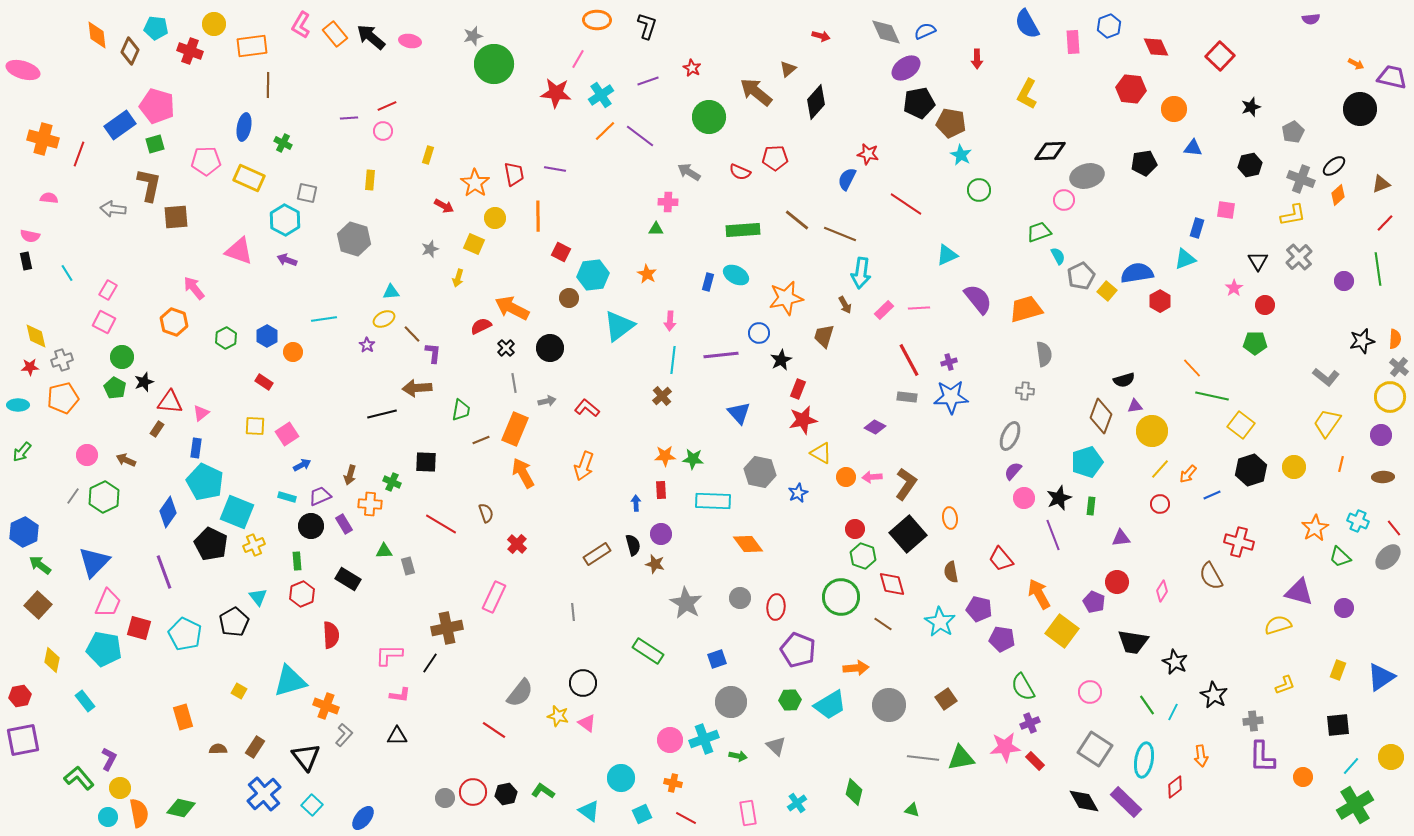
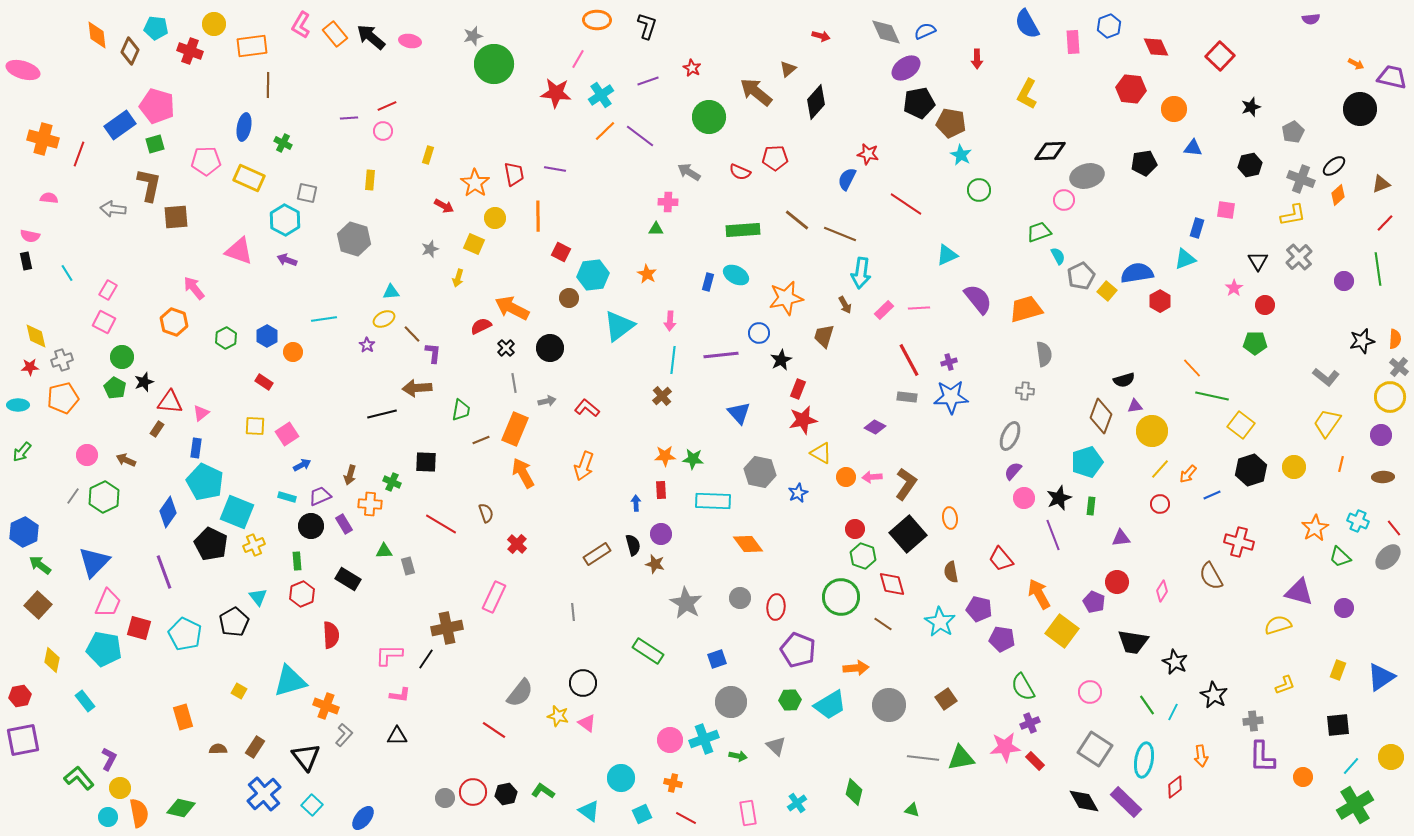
black line at (430, 663): moved 4 px left, 4 px up
